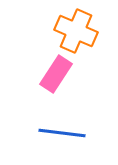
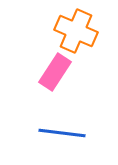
pink rectangle: moved 1 px left, 2 px up
